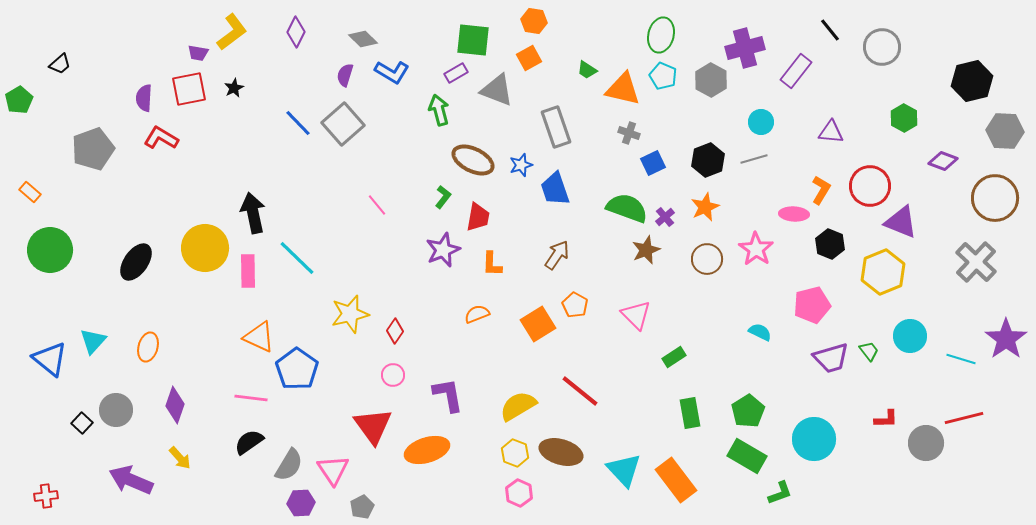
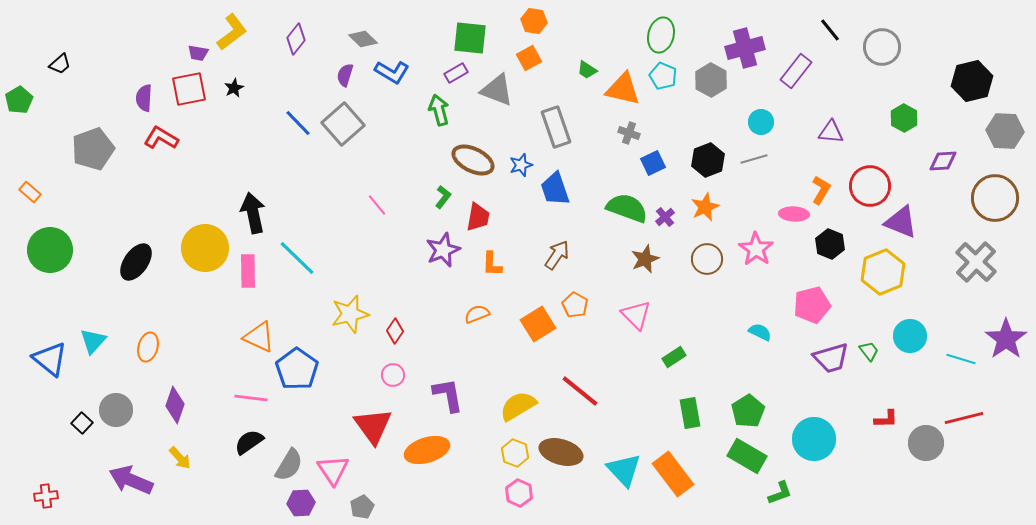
purple diamond at (296, 32): moved 7 px down; rotated 12 degrees clockwise
green square at (473, 40): moved 3 px left, 2 px up
purple diamond at (943, 161): rotated 24 degrees counterclockwise
brown star at (646, 250): moved 1 px left, 9 px down
orange rectangle at (676, 480): moved 3 px left, 6 px up
